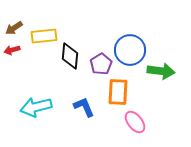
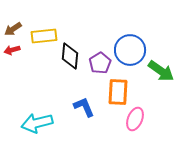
brown arrow: moved 1 px left, 1 px down
purple pentagon: moved 1 px left, 1 px up
green arrow: rotated 28 degrees clockwise
cyan arrow: moved 1 px right, 16 px down
pink ellipse: moved 3 px up; rotated 60 degrees clockwise
